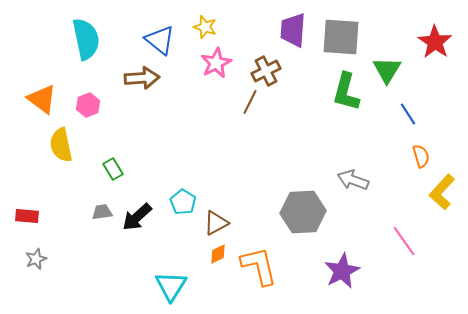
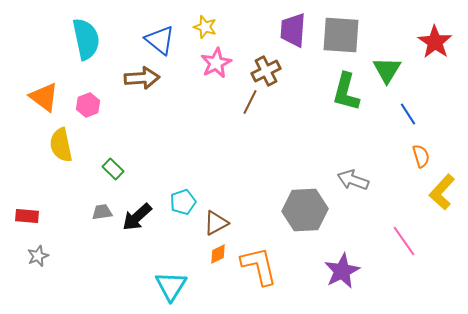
gray square: moved 2 px up
orange triangle: moved 2 px right, 2 px up
green rectangle: rotated 15 degrees counterclockwise
cyan pentagon: rotated 20 degrees clockwise
gray hexagon: moved 2 px right, 2 px up
gray star: moved 2 px right, 3 px up
